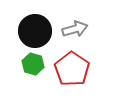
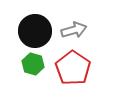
gray arrow: moved 1 px left, 1 px down
red pentagon: moved 1 px right, 1 px up
